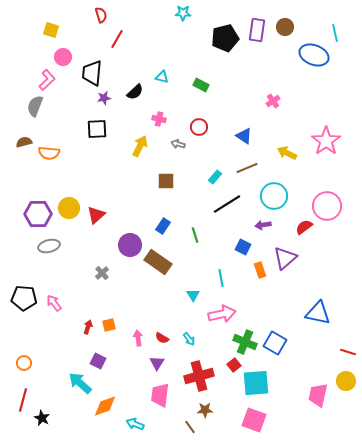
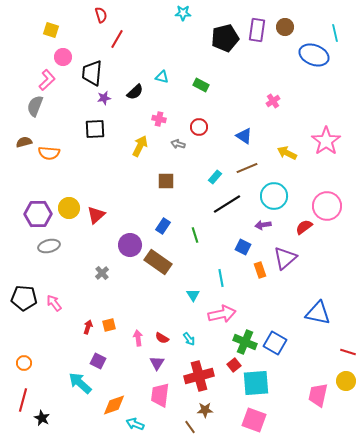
black square at (97, 129): moved 2 px left
orange diamond at (105, 406): moved 9 px right, 1 px up
